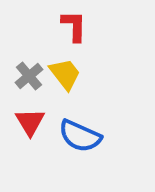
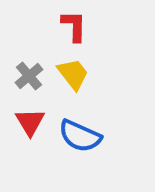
yellow trapezoid: moved 8 px right
